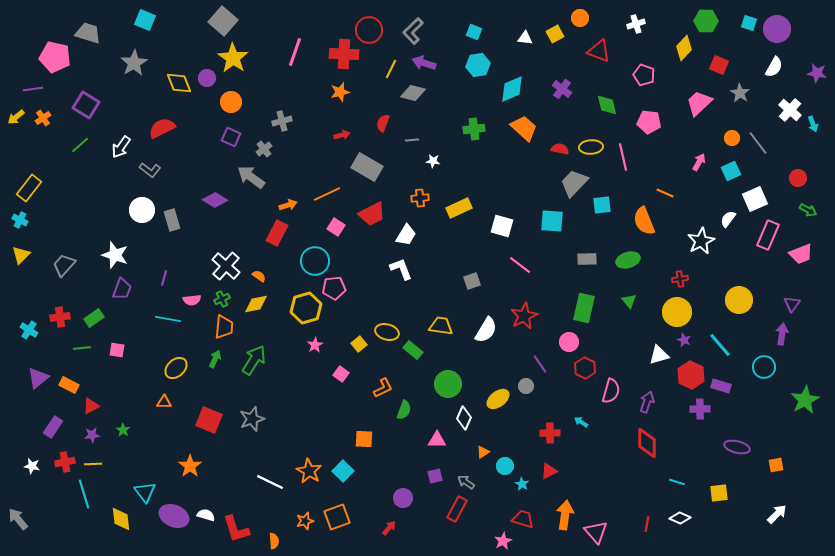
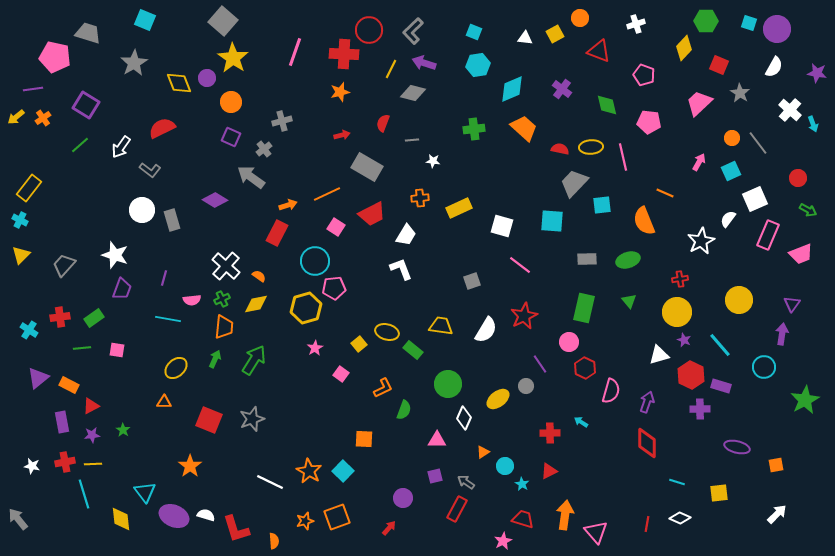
pink star at (315, 345): moved 3 px down
purple rectangle at (53, 427): moved 9 px right, 5 px up; rotated 45 degrees counterclockwise
